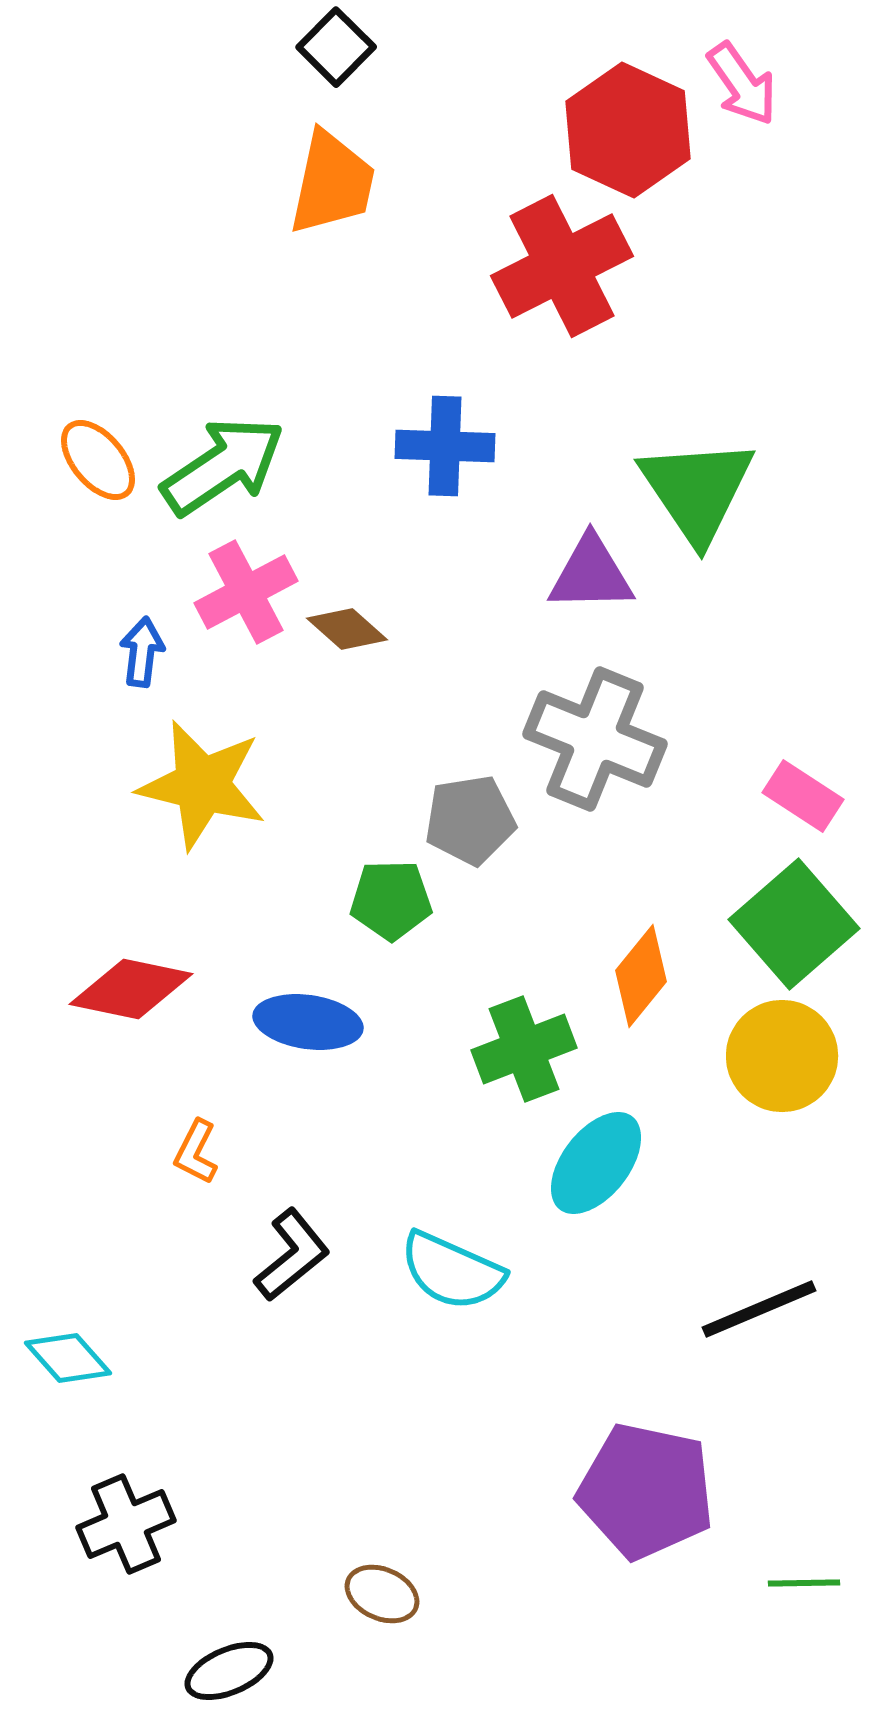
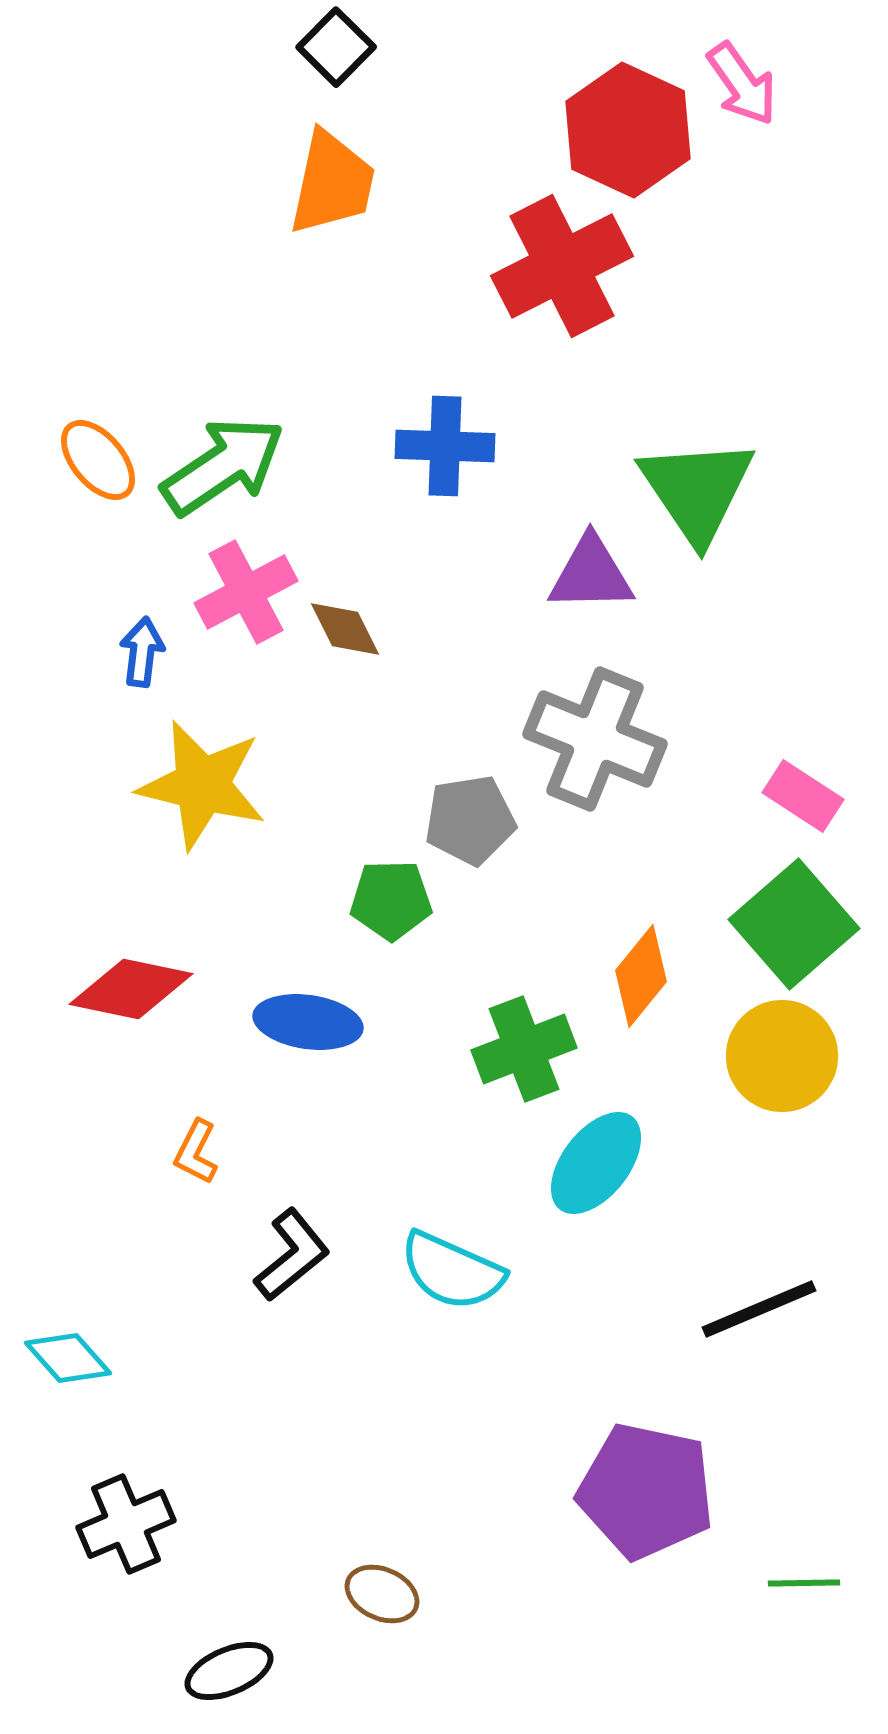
brown diamond: moved 2 px left; rotated 22 degrees clockwise
